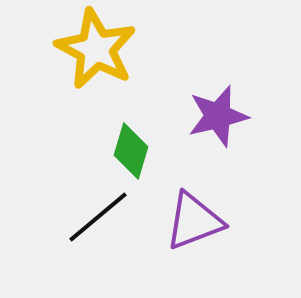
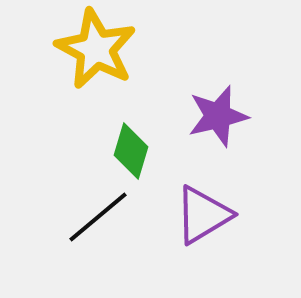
purple triangle: moved 9 px right, 6 px up; rotated 10 degrees counterclockwise
